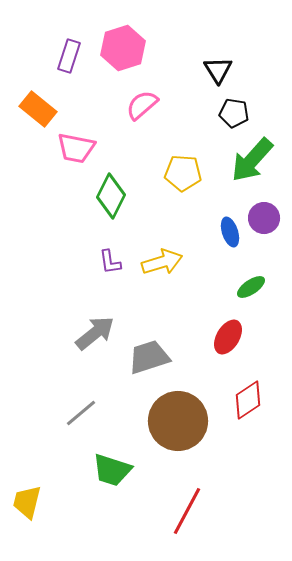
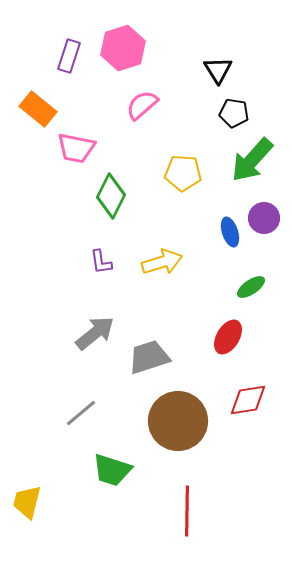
purple L-shape: moved 9 px left
red diamond: rotated 24 degrees clockwise
red line: rotated 27 degrees counterclockwise
